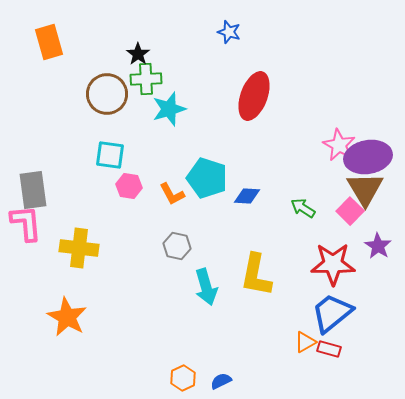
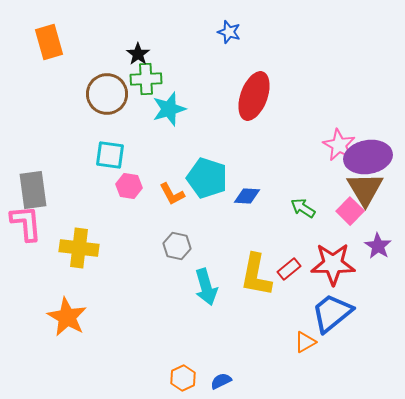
red rectangle: moved 40 px left, 80 px up; rotated 55 degrees counterclockwise
